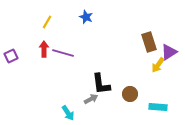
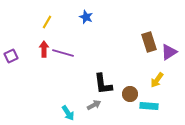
yellow arrow: moved 1 px left, 15 px down
black L-shape: moved 2 px right
gray arrow: moved 3 px right, 6 px down
cyan rectangle: moved 9 px left, 1 px up
